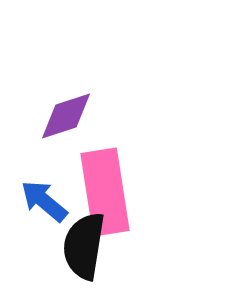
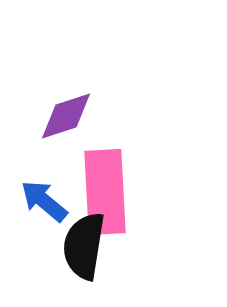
pink rectangle: rotated 6 degrees clockwise
